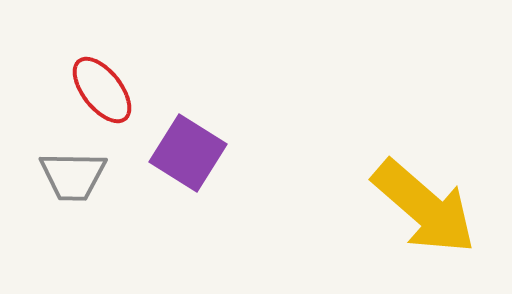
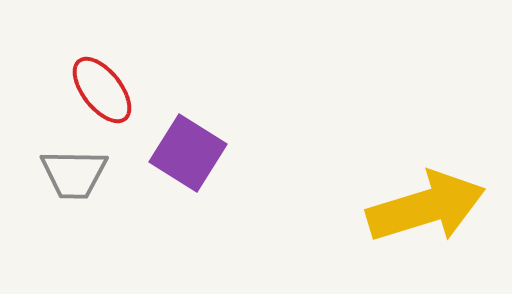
gray trapezoid: moved 1 px right, 2 px up
yellow arrow: moved 2 px right; rotated 58 degrees counterclockwise
